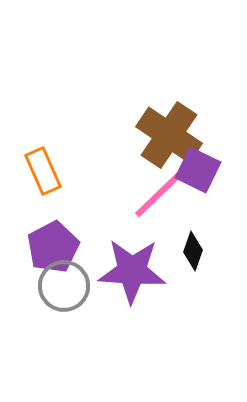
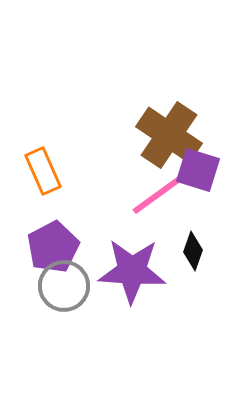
purple square: rotated 9 degrees counterclockwise
pink line: rotated 8 degrees clockwise
